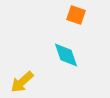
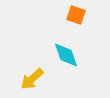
yellow arrow: moved 10 px right, 3 px up
